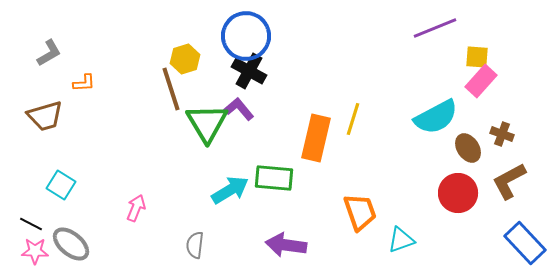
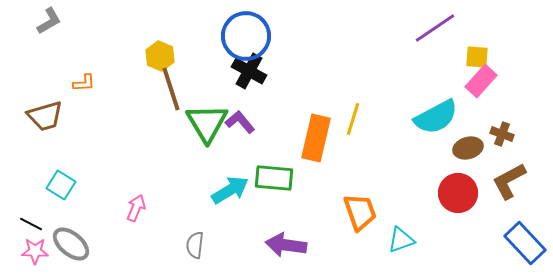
purple line: rotated 12 degrees counterclockwise
gray L-shape: moved 32 px up
yellow hexagon: moved 25 px left, 3 px up; rotated 20 degrees counterclockwise
purple L-shape: moved 1 px right, 13 px down
brown ellipse: rotated 72 degrees counterclockwise
